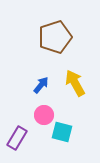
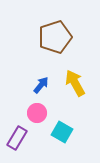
pink circle: moved 7 px left, 2 px up
cyan square: rotated 15 degrees clockwise
